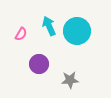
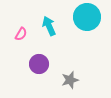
cyan circle: moved 10 px right, 14 px up
gray star: rotated 12 degrees counterclockwise
